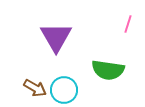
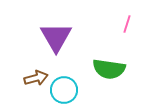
pink line: moved 1 px left
green semicircle: moved 1 px right, 1 px up
brown arrow: moved 1 px right, 10 px up; rotated 45 degrees counterclockwise
